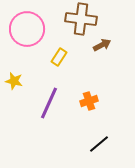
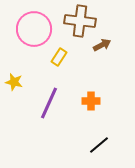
brown cross: moved 1 px left, 2 px down
pink circle: moved 7 px right
yellow star: moved 1 px down
orange cross: moved 2 px right; rotated 18 degrees clockwise
black line: moved 1 px down
